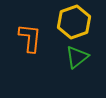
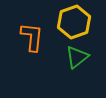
orange L-shape: moved 2 px right, 1 px up
